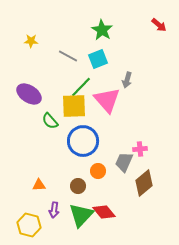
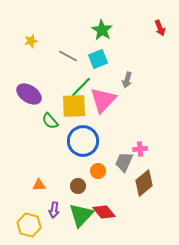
red arrow: moved 1 px right, 3 px down; rotated 28 degrees clockwise
yellow star: rotated 16 degrees counterclockwise
pink triangle: moved 4 px left; rotated 24 degrees clockwise
